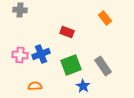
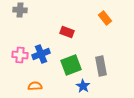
gray rectangle: moved 2 px left; rotated 24 degrees clockwise
